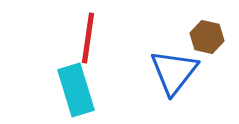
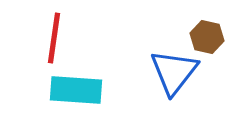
red line: moved 34 px left
cyan rectangle: rotated 69 degrees counterclockwise
